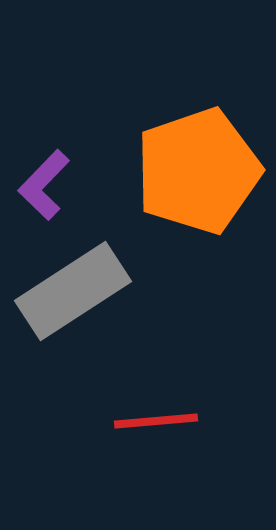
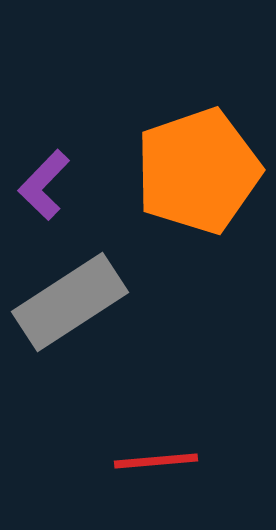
gray rectangle: moved 3 px left, 11 px down
red line: moved 40 px down
